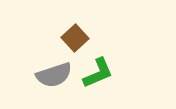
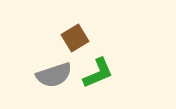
brown square: rotated 12 degrees clockwise
